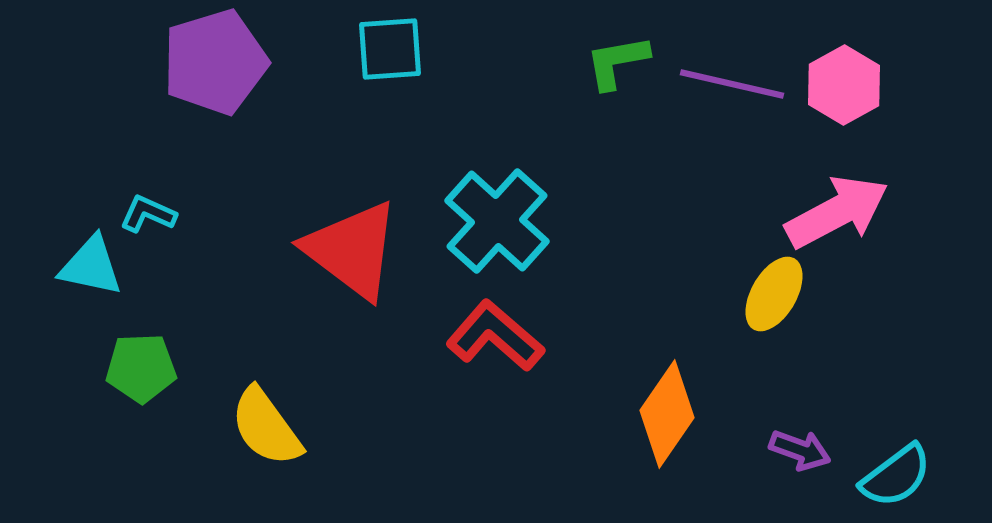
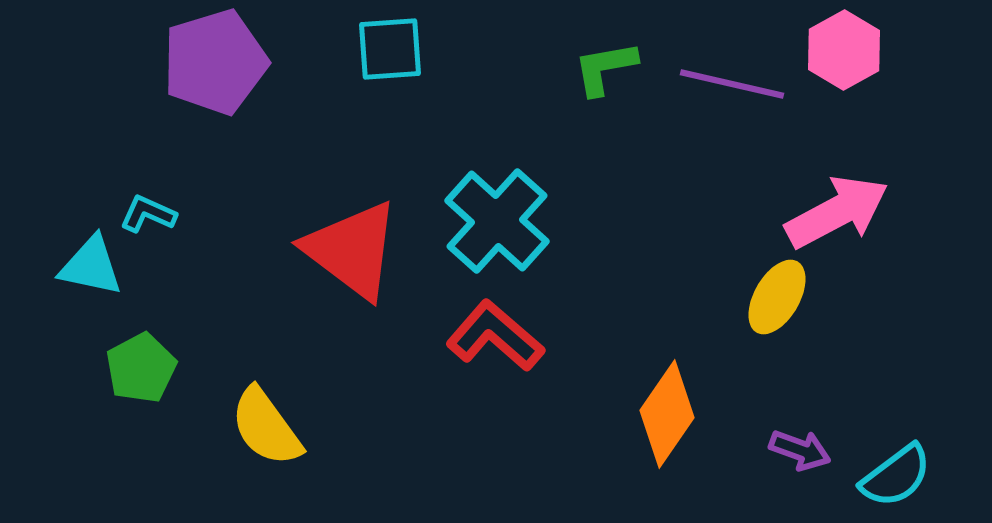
green L-shape: moved 12 px left, 6 px down
pink hexagon: moved 35 px up
yellow ellipse: moved 3 px right, 3 px down
green pentagon: rotated 26 degrees counterclockwise
